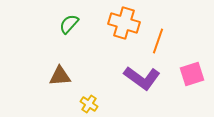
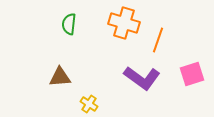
green semicircle: rotated 35 degrees counterclockwise
orange line: moved 1 px up
brown triangle: moved 1 px down
